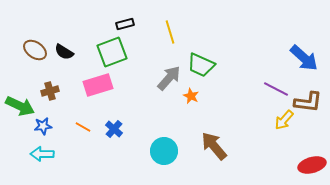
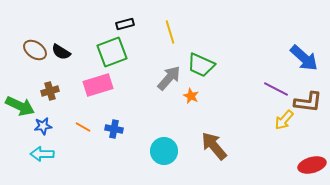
black semicircle: moved 3 px left
blue cross: rotated 30 degrees counterclockwise
